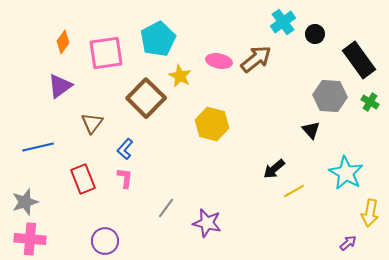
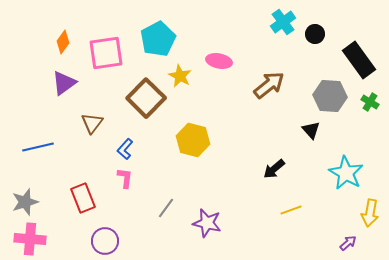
brown arrow: moved 13 px right, 26 px down
purple triangle: moved 4 px right, 3 px up
yellow hexagon: moved 19 px left, 16 px down
red rectangle: moved 19 px down
yellow line: moved 3 px left, 19 px down; rotated 10 degrees clockwise
